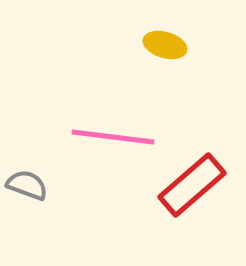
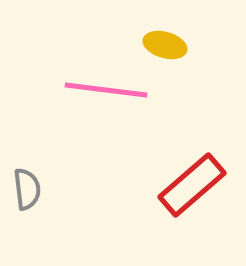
pink line: moved 7 px left, 47 px up
gray semicircle: moved 4 px down; rotated 63 degrees clockwise
